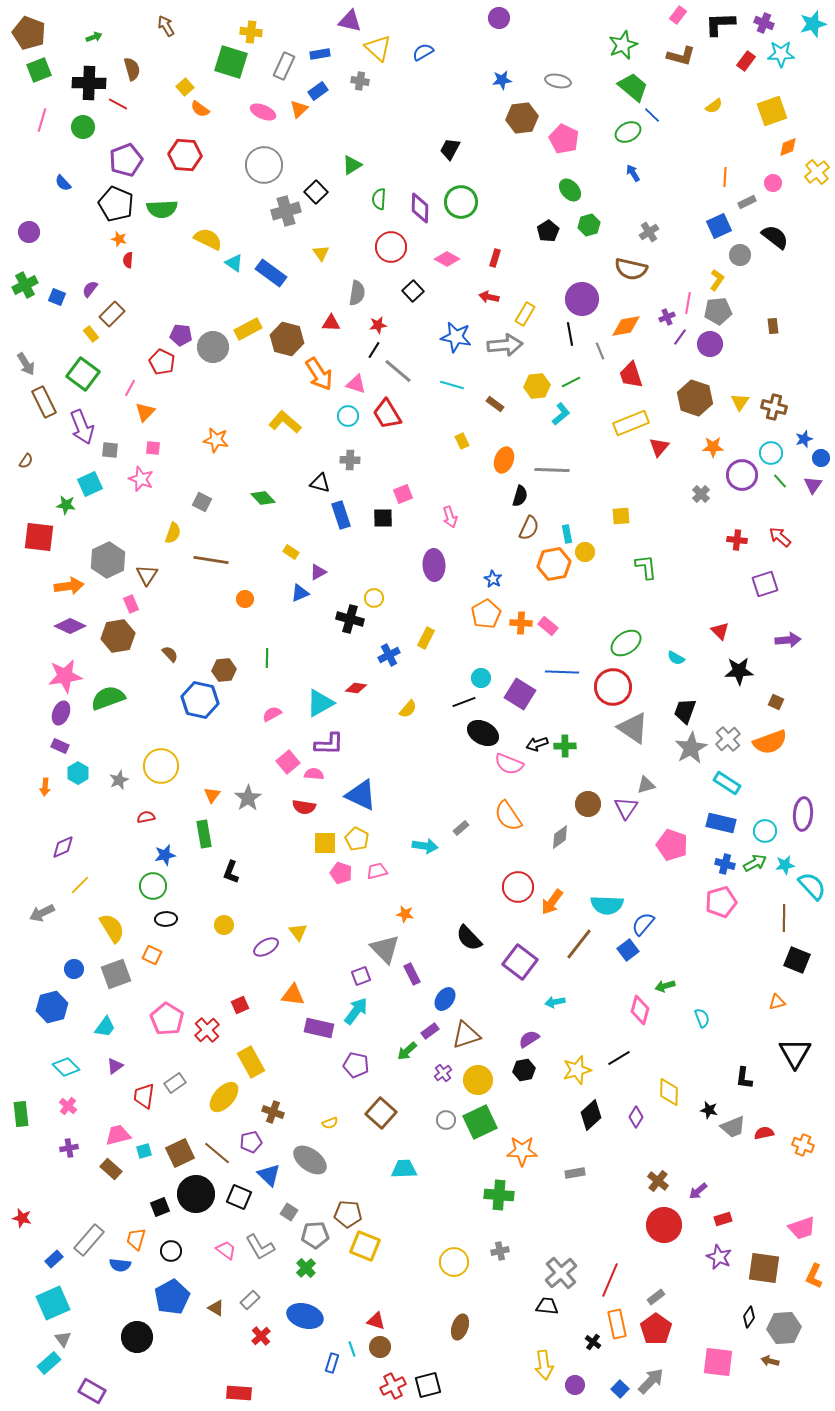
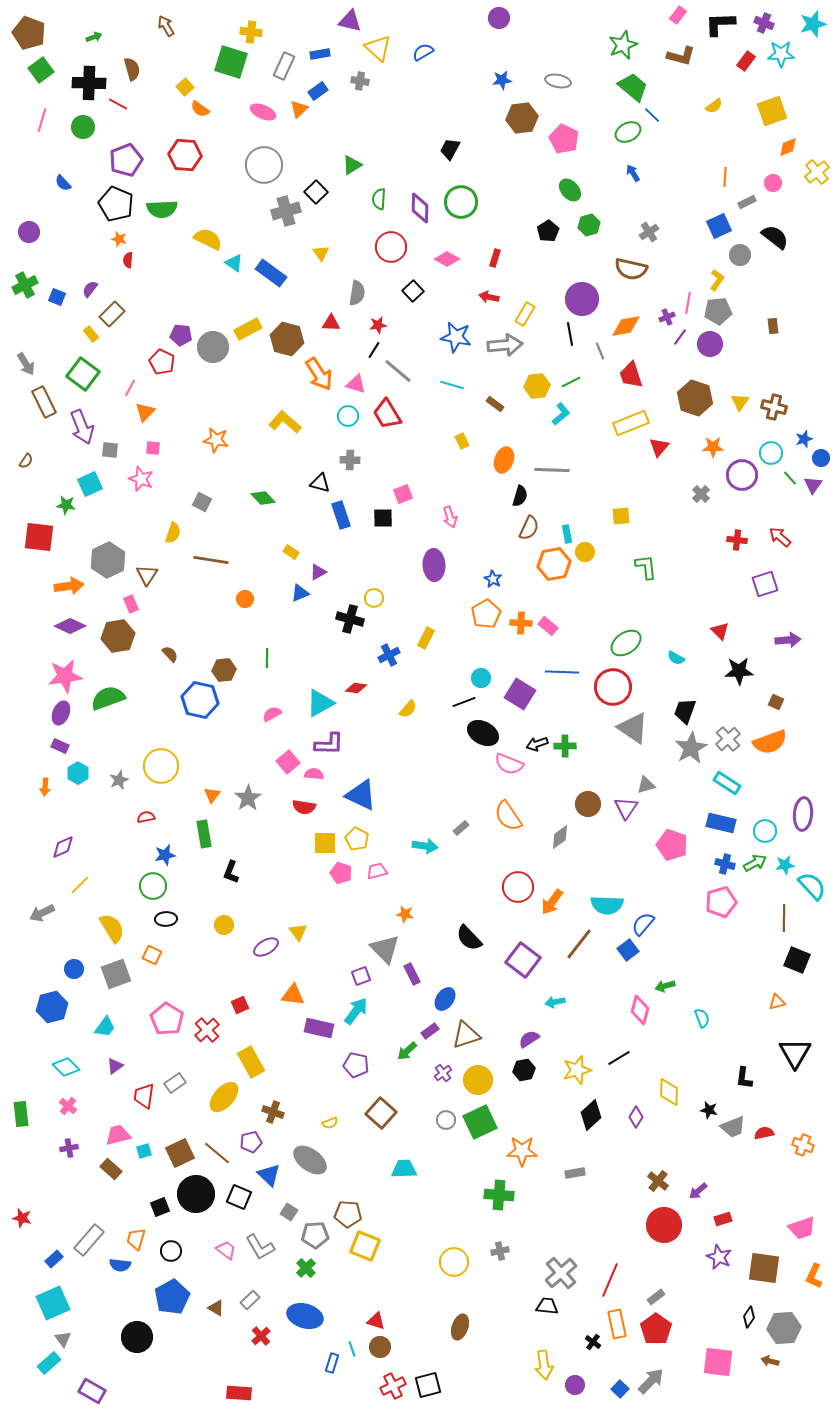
green square at (39, 70): moved 2 px right; rotated 15 degrees counterclockwise
green line at (780, 481): moved 10 px right, 3 px up
purple square at (520, 962): moved 3 px right, 2 px up
